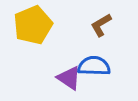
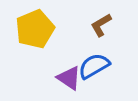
yellow pentagon: moved 2 px right, 4 px down
blue semicircle: rotated 32 degrees counterclockwise
